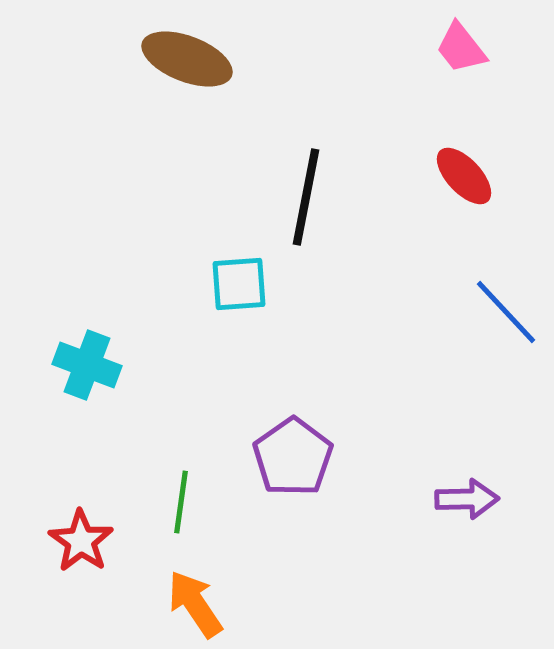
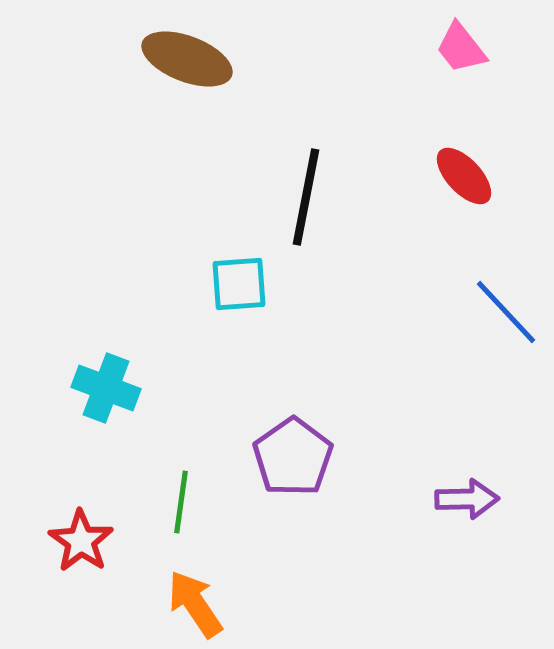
cyan cross: moved 19 px right, 23 px down
